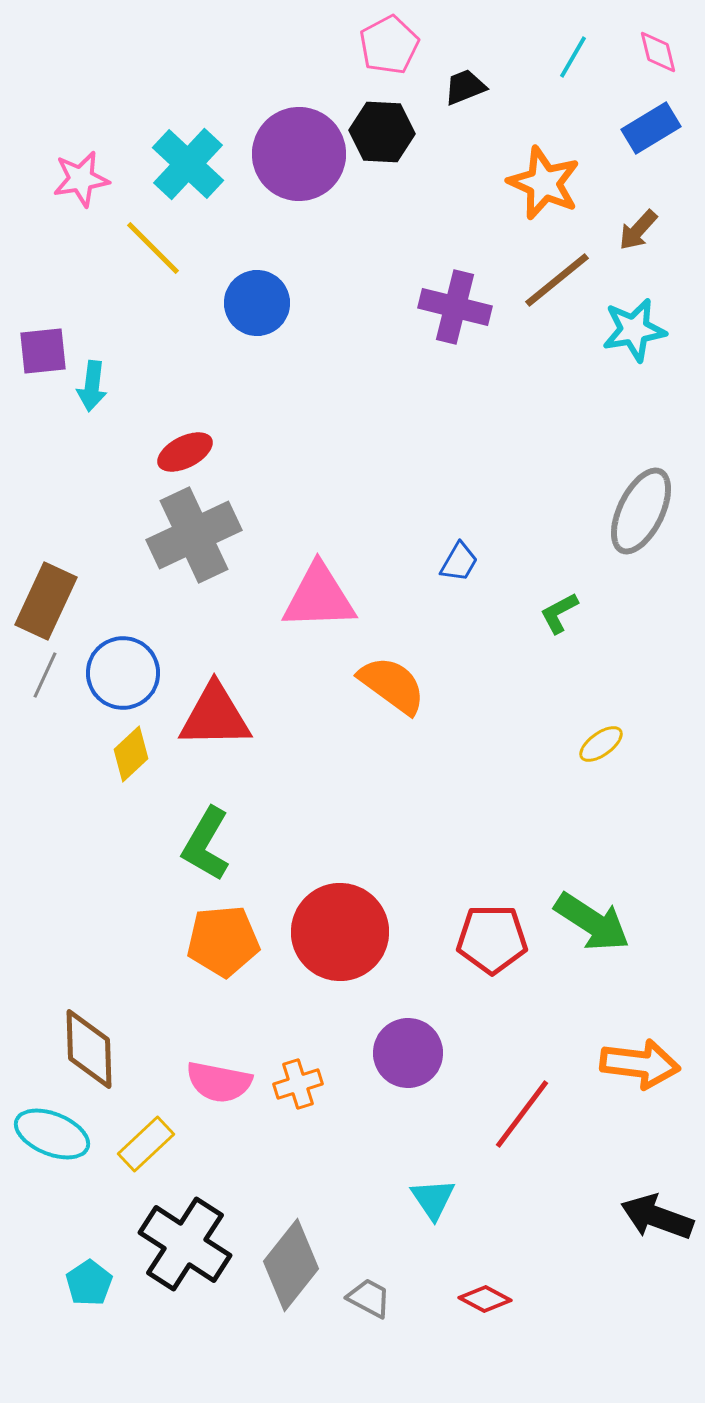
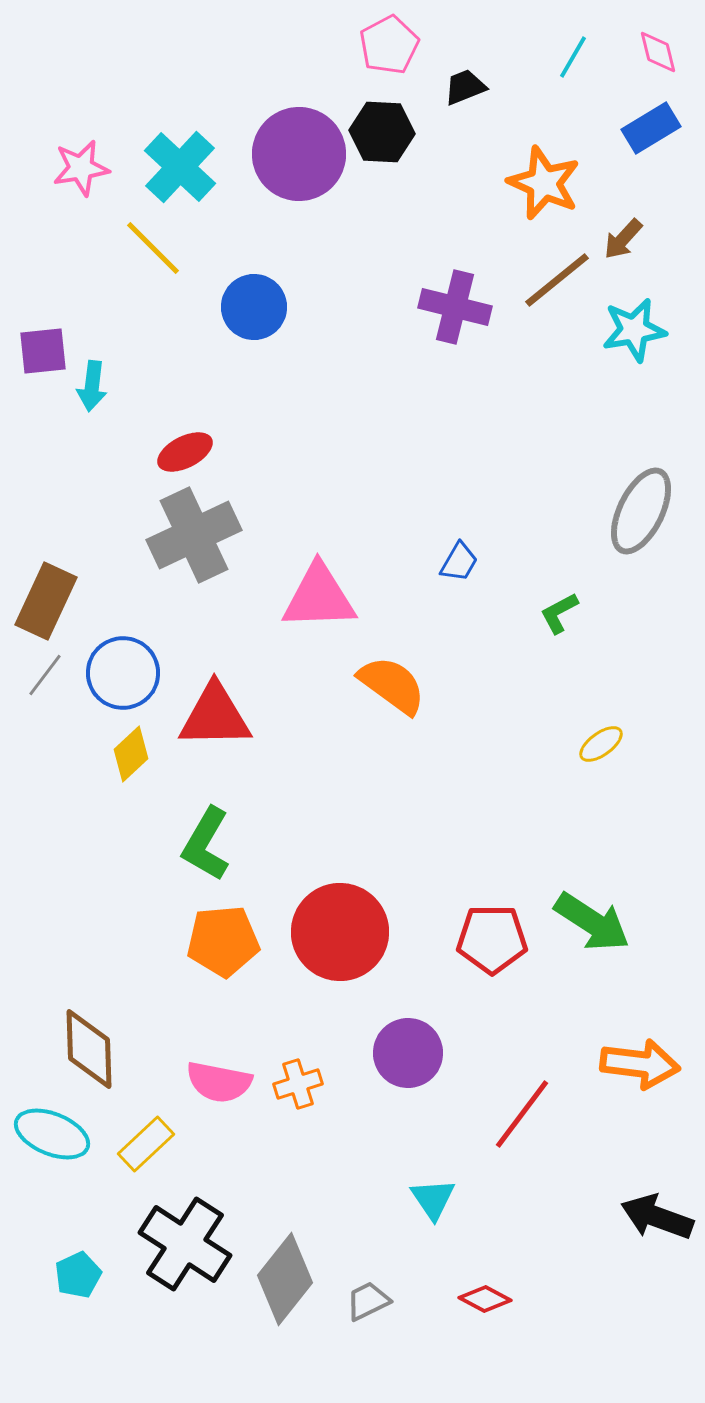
cyan cross at (188, 164): moved 8 px left, 3 px down
pink star at (81, 179): moved 11 px up
brown arrow at (638, 230): moved 15 px left, 9 px down
blue circle at (257, 303): moved 3 px left, 4 px down
gray line at (45, 675): rotated 12 degrees clockwise
gray diamond at (291, 1265): moved 6 px left, 14 px down
cyan pentagon at (89, 1283): moved 11 px left, 8 px up; rotated 9 degrees clockwise
gray trapezoid at (369, 1298): moved 1 px left, 3 px down; rotated 54 degrees counterclockwise
